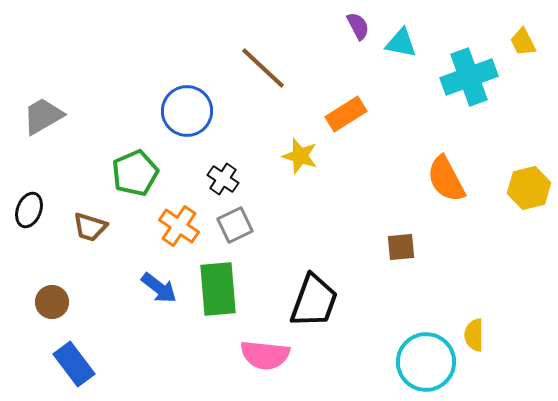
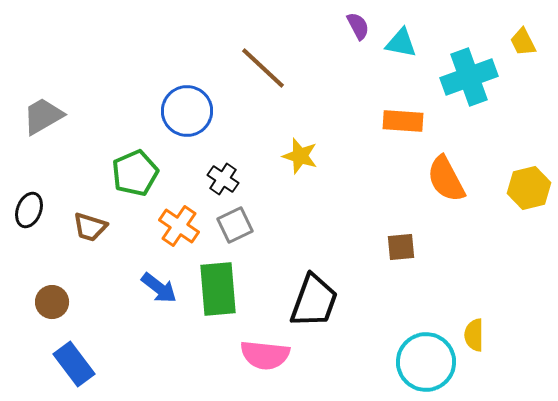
orange rectangle: moved 57 px right, 7 px down; rotated 36 degrees clockwise
